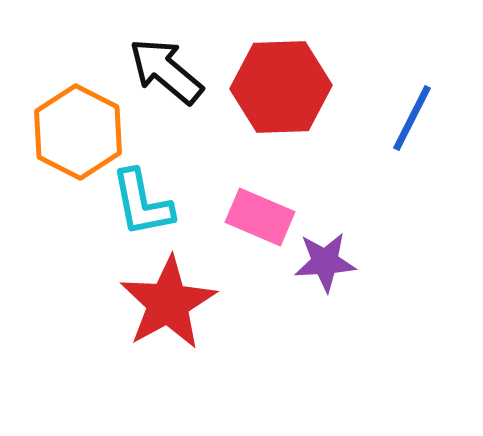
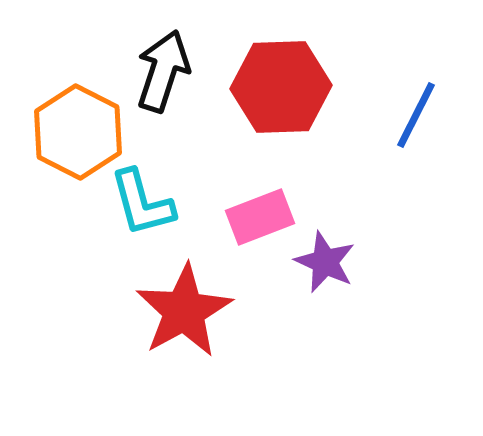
black arrow: moved 3 px left; rotated 68 degrees clockwise
blue line: moved 4 px right, 3 px up
cyan L-shape: rotated 4 degrees counterclockwise
pink rectangle: rotated 44 degrees counterclockwise
purple star: rotated 28 degrees clockwise
red star: moved 16 px right, 8 px down
